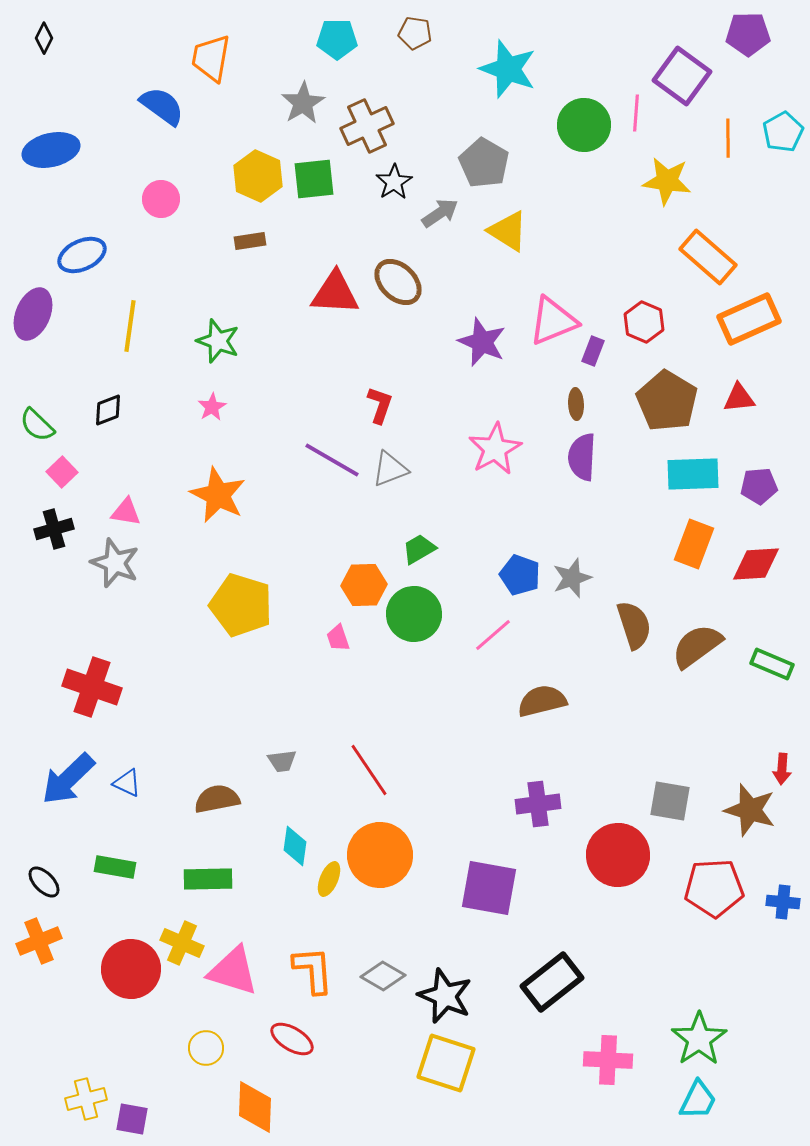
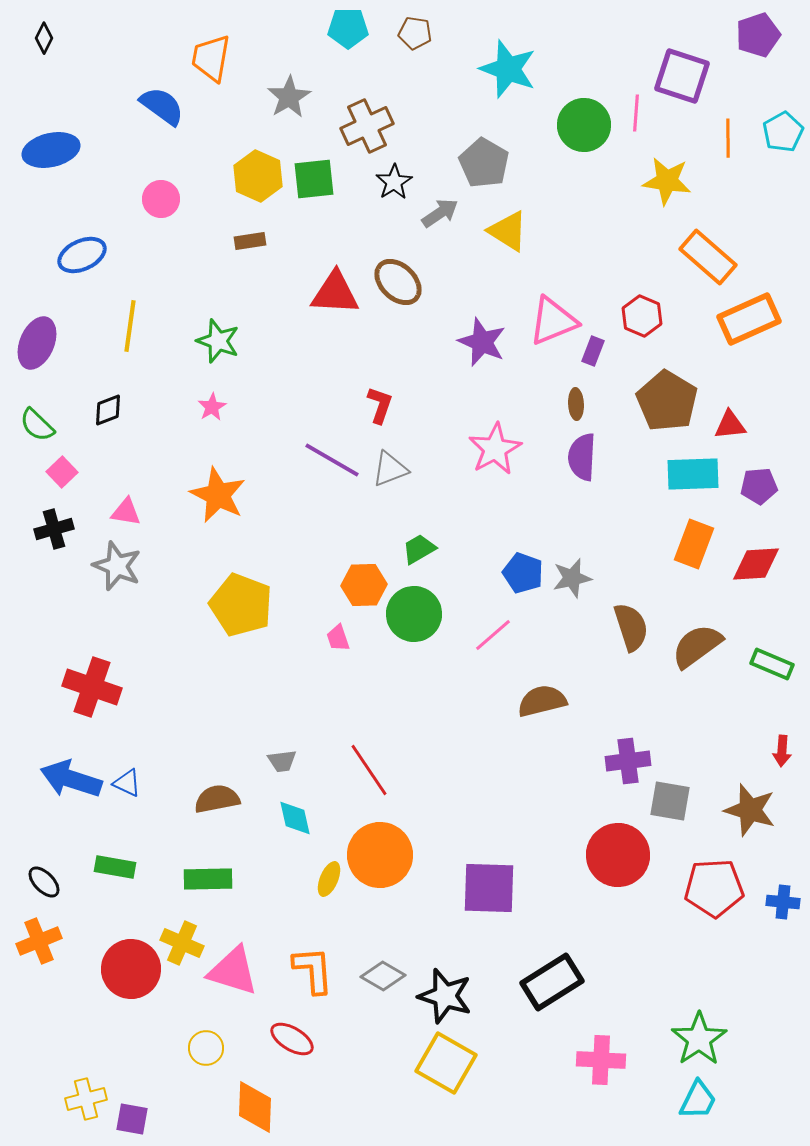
purple pentagon at (748, 34): moved 10 px right, 1 px down; rotated 18 degrees counterclockwise
cyan pentagon at (337, 39): moved 11 px right, 11 px up
purple square at (682, 76): rotated 18 degrees counterclockwise
gray star at (303, 103): moved 14 px left, 6 px up
purple ellipse at (33, 314): moved 4 px right, 29 px down
red hexagon at (644, 322): moved 2 px left, 6 px up
red triangle at (739, 398): moved 9 px left, 27 px down
gray star at (115, 563): moved 2 px right, 3 px down
blue pentagon at (520, 575): moved 3 px right, 2 px up
gray star at (572, 578): rotated 6 degrees clockwise
yellow pentagon at (241, 605): rotated 4 degrees clockwise
brown semicircle at (634, 625): moved 3 px left, 2 px down
red arrow at (782, 769): moved 18 px up
blue arrow at (68, 779): moved 3 px right; rotated 62 degrees clockwise
purple cross at (538, 804): moved 90 px right, 43 px up
cyan diamond at (295, 846): moved 28 px up; rotated 21 degrees counterclockwise
purple square at (489, 888): rotated 8 degrees counterclockwise
black rectangle at (552, 982): rotated 6 degrees clockwise
black star at (445, 996): rotated 6 degrees counterclockwise
pink cross at (608, 1060): moved 7 px left
yellow square at (446, 1063): rotated 12 degrees clockwise
